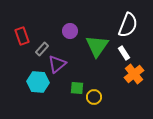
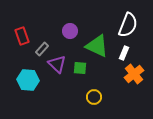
green triangle: rotated 40 degrees counterclockwise
white rectangle: rotated 56 degrees clockwise
purple triangle: rotated 36 degrees counterclockwise
cyan hexagon: moved 10 px left, 2 px up
green square: moved 3 px right, 20 px up
